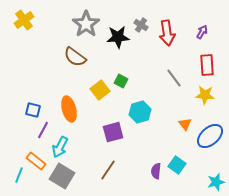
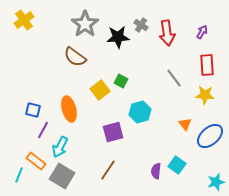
gray star: moved 1 px left
